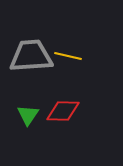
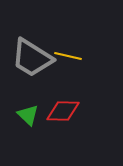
gray trapezoid: moved 1 px right, 2 px down; rotated 144 degrees counterclockwise
green triangle: rotated 20 degrees counterclockwise
